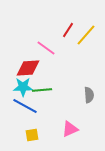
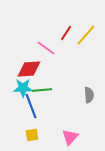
red line: moved 2 px left, 3 px down
red diamond: moved 1 px right, 1 px down
cyan star: moved 1 px down
blue line: moved 6 px right; rotated 40 degrees clockwise
pink triangle: moved 8 px down; rotated 24 degrees counterclockwise
